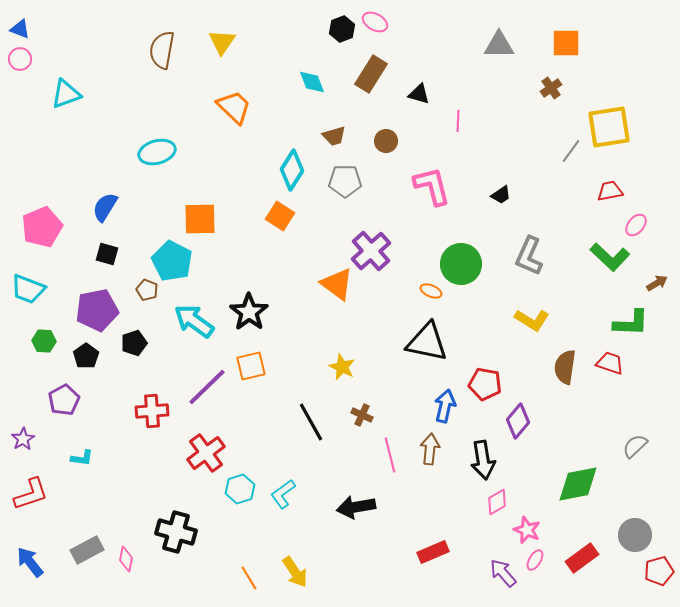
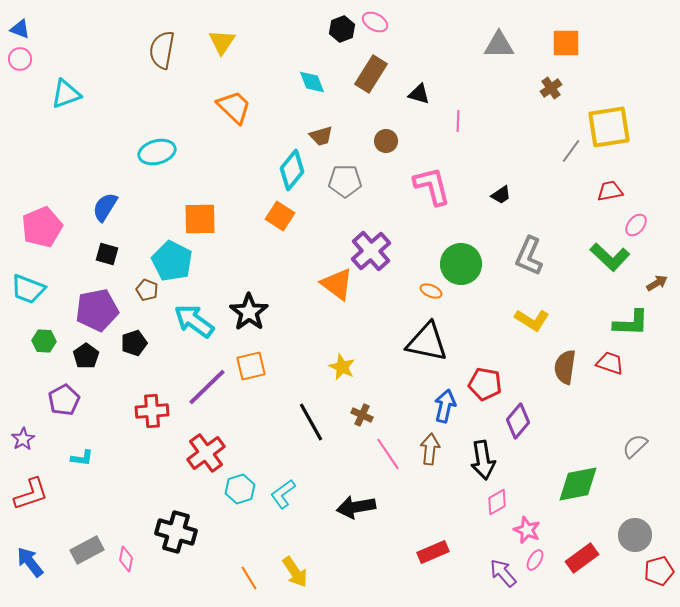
brown trapezoid at (334, 136): moved 13 px left
cyan diamond at (292, 170): rotated 6 degrees clockwise
pink line at (390, 455): moved 2 px left, 1 px up; rotated 20 degrees counterclockwise
